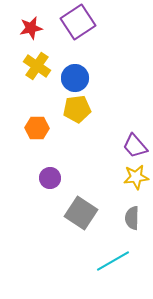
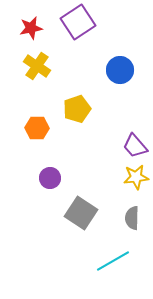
blue circle: moved 45 px right, 8 px up
yellow pentagon: rotated 12 degrees counterclockwise
